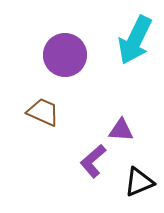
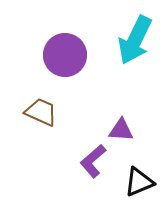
brown trapezoid: moved 2 px left
